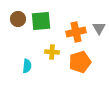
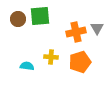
green square: moved 1 px left, 5 px up
gray triangle: moved 2 px left
yellow cross: moved 1 px left, 5 px down
cyan semicircle: rotated 88 degrees counterclockwise
